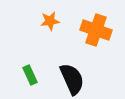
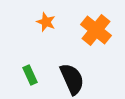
orange star: moved 4 px left, 1 px down; rotated 30 degrees clockwise
orange cross: rotated 20 degrees clockwise
